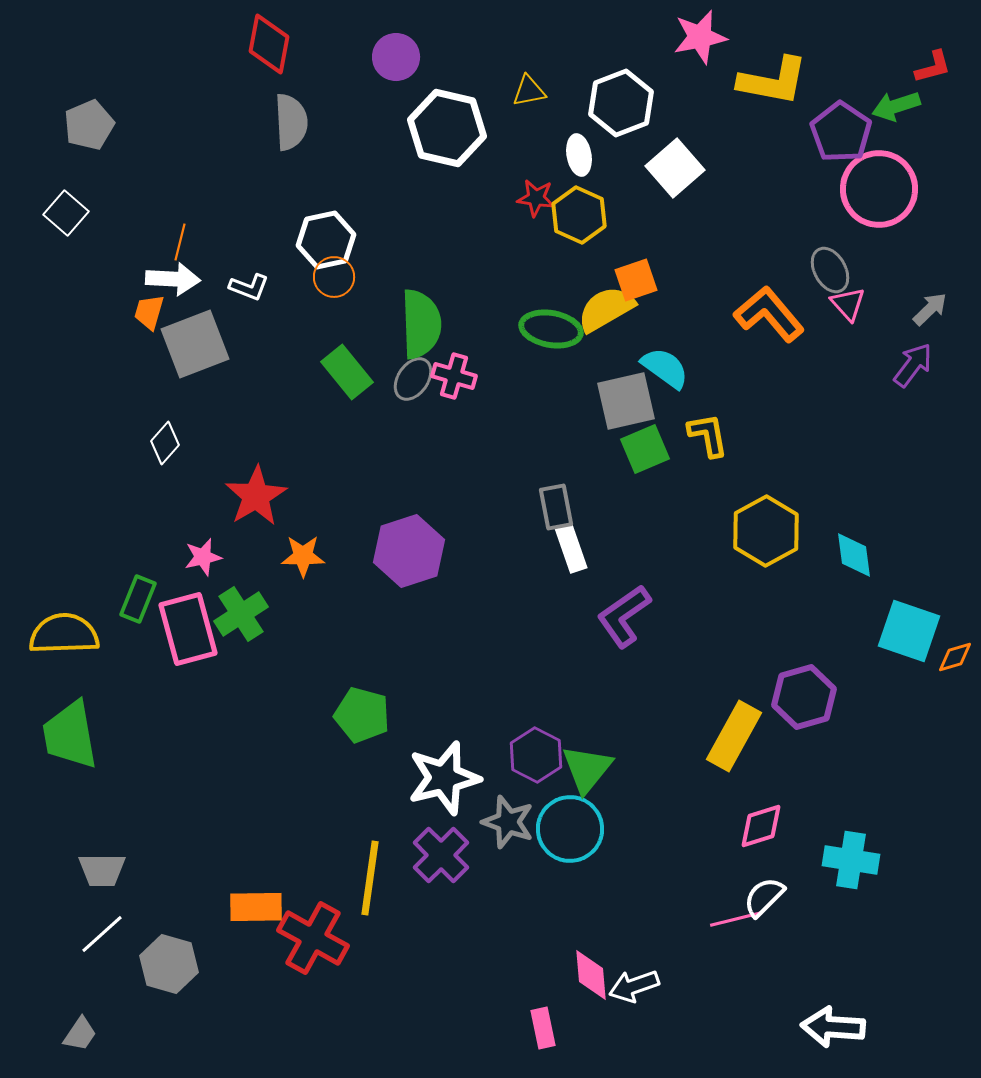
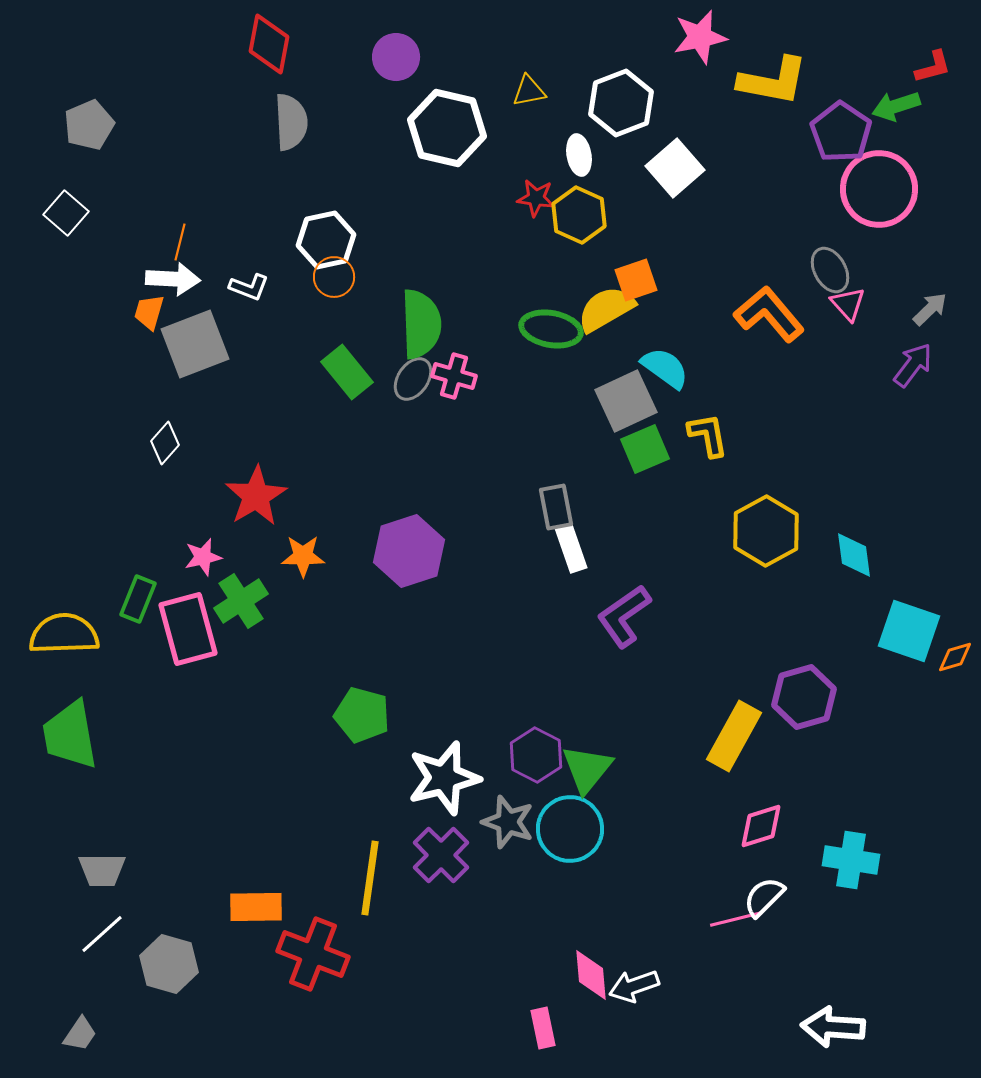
gray square at (626, 401): rotated 12 degrees counterclockwise
green cross at (241, 614): moved 13 px up
red cross at (313, 938): moved 16 px down; rotated 8 degrees counterclockwise
